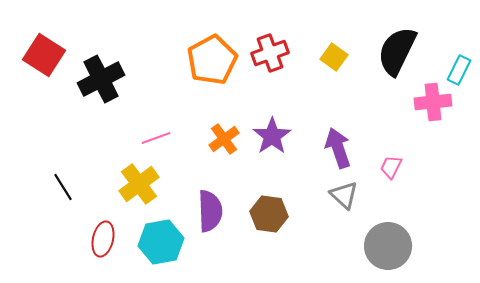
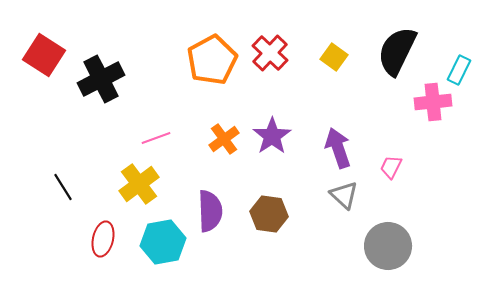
red cross: rotated 27 degrees counterclockwise
cyan hexagon: moved 2 px right
